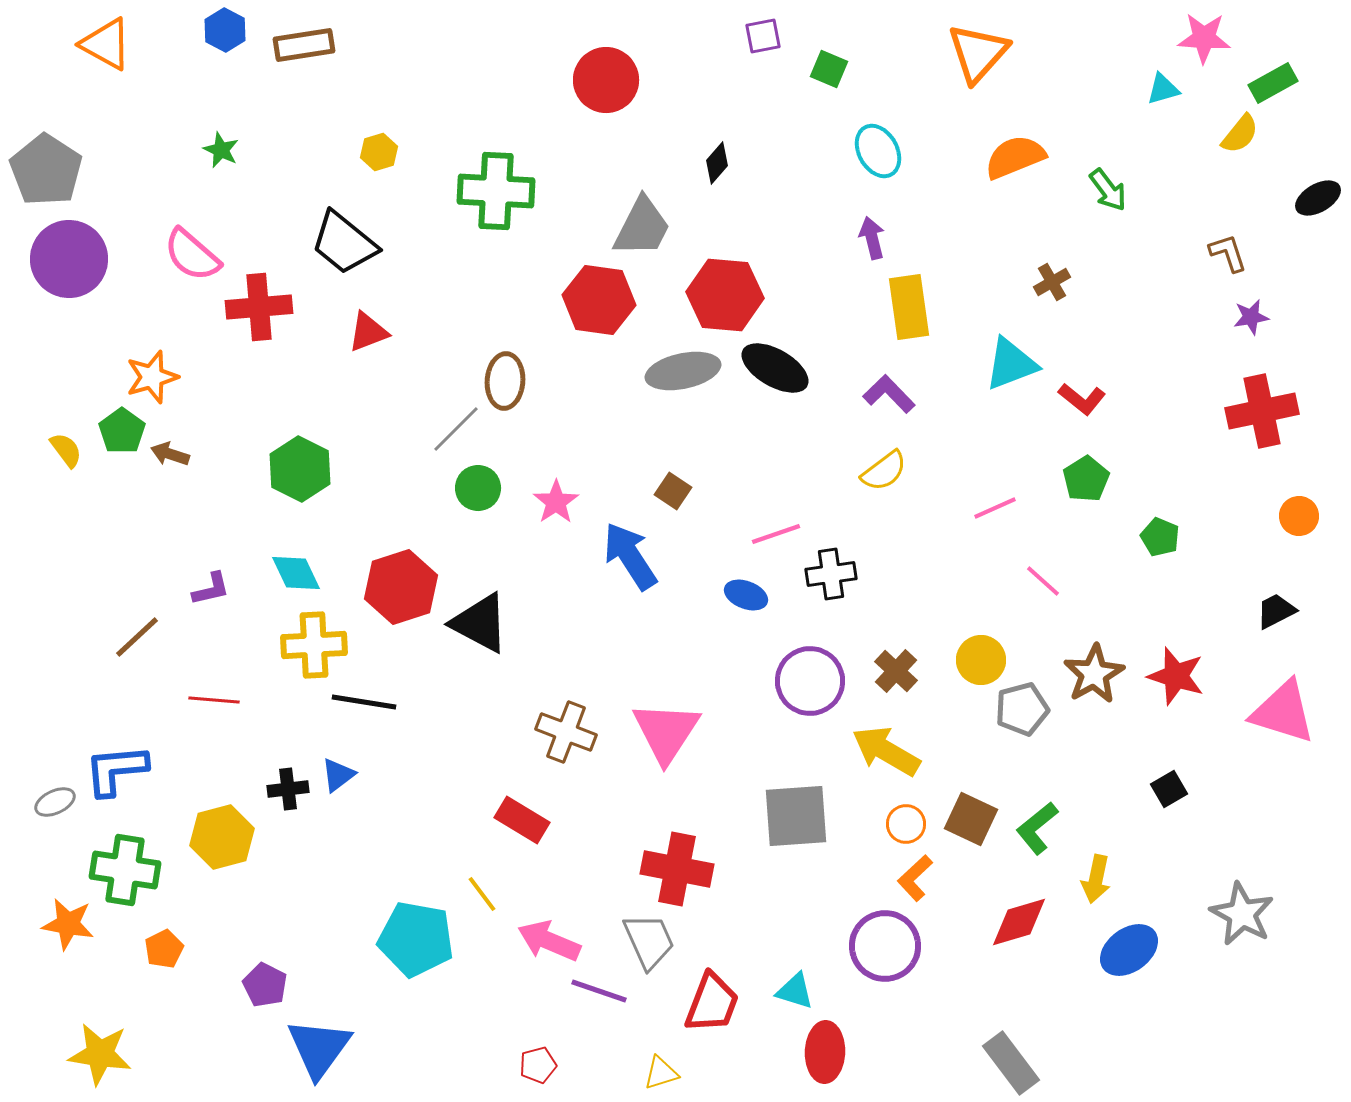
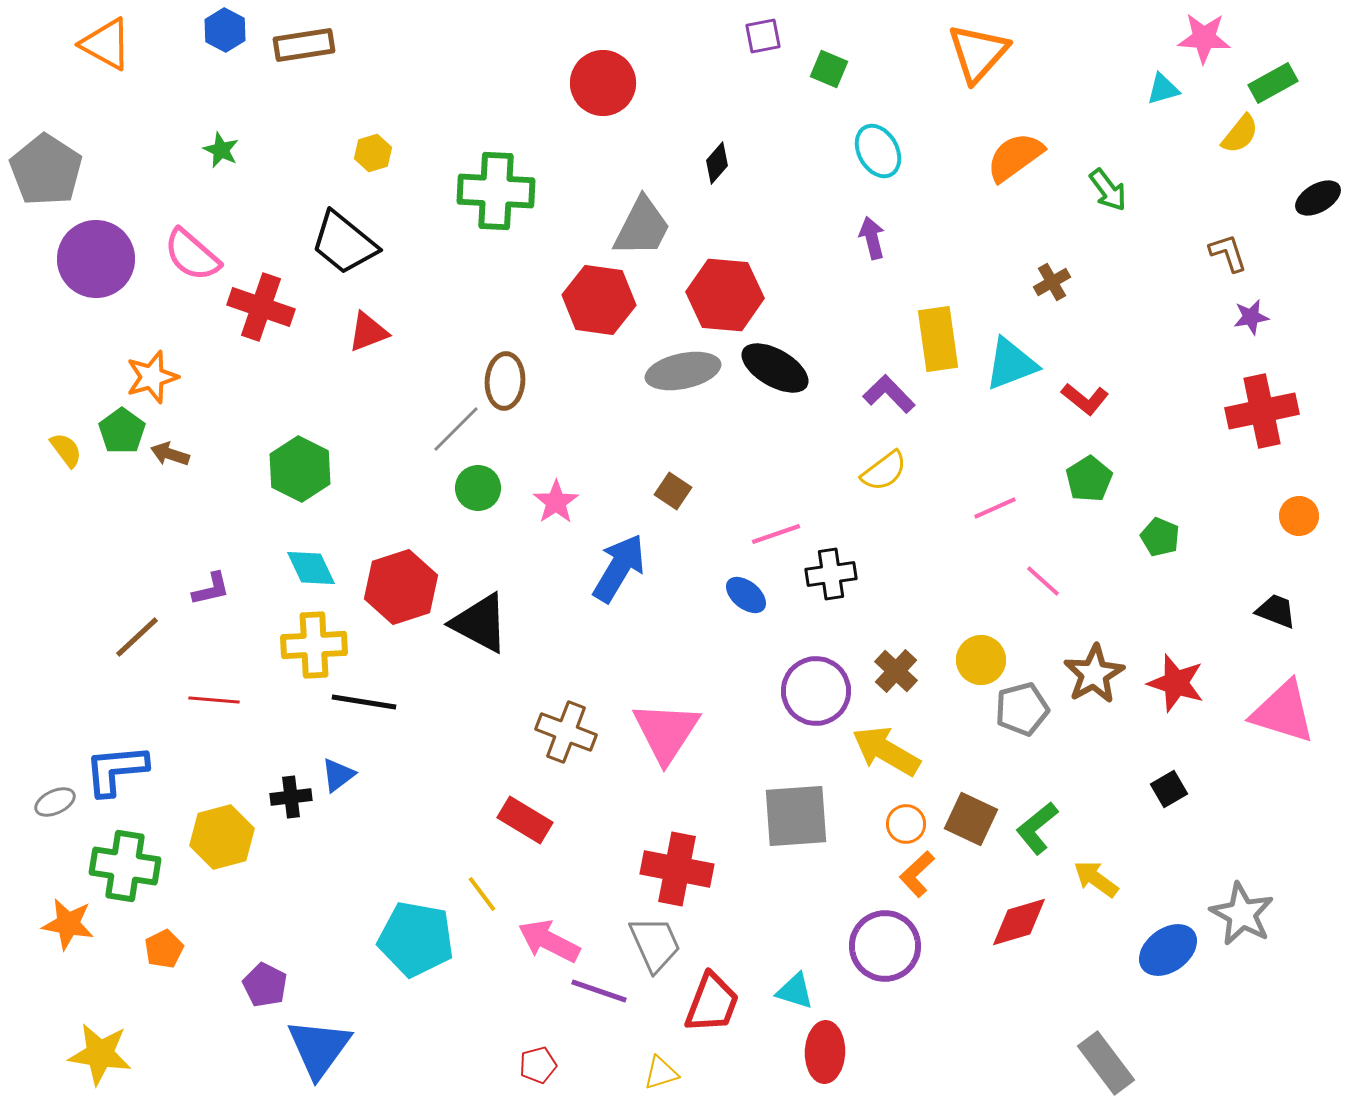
red circle at (606, 80): moved 3 px left, 3 px down
yellow hexagon at (379, 152): moved 6 px left, 1 px down
orange semicircle at (1015, 157): rotated 14 degrees counterclockwise
purple circle at (69, 259): moved 27 px right
red cross at (259, 307): moved 2 px right; rotated 24 degrees clockwise
yellow rectangle at (909, 307): moved 29 px right, 32 px down
red L-shape at (1082, 399): moved 3 px right
green pentagon at (1086, 479): moved 3 px right
blue arrow at (630, 556): moved 11 px left, 12 px down; rotated 64 degrees clockwise
cyan diamond at (296, 573): moved 15 px right, 5 px up
blue ellipse at (746, 595): rotated 18 degrees clockwise
black trapezoid at (1276, 611): rotated 48 degrees clockwise
red star at (1176, 676): moved 7 px down
purple circle at (810, 681): moved 6 px right, 10 px down
black cross at (288, 789): moved 3 px right, 8 px down
red rectangle at (522, 820): moved 3 px right
green cross at (125, 870): moved 4 px up
orange L-shape at (915, 878): moved 2 px right, 4 px up
yellow arrow at (1096, 879): rotated 114 degrees clockwise
pink arrow at (549, 941): rotated 4 degrees clockwise
gray trapezoid at (649, 941): moved 6 px right, 3 px down
blue ellipse at (1129, 950): moved 39 px right
gray rectangle at (1011, 1063): moved 95 px right
